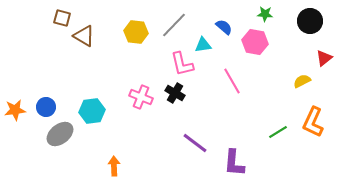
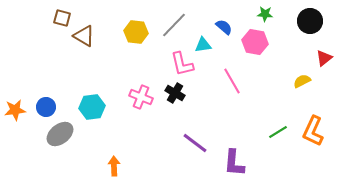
cyan hexagon: moved 4 px up
orange L-shape: moved 9 px down
